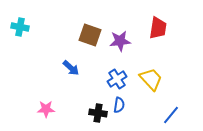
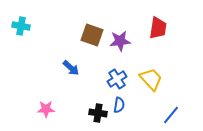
cyan cross: moved 1 px right, 1 px up
brown square: moved 2 px right
